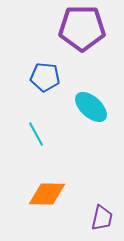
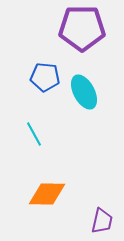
cyan ellipse: moved 7 px left, 15 px up; rotated 20 degrees clockwise
cyan line: moved 2 px left
purple trapezoid: moved 3 px down
